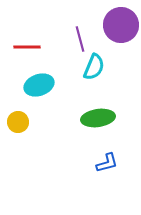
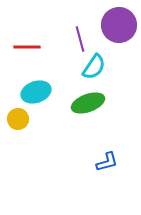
purple circle: moved 2 px left
cyan semicircle: rotated 12 degrees clockwise
cyan ellipse: moved 3 px left, 7 px down
green ellipse: moved 10 px left, 15 px up; rotated 12 degrees counterclockwise
yellow circle: moved 3 px up
blue L-shape: moved 1 px up
